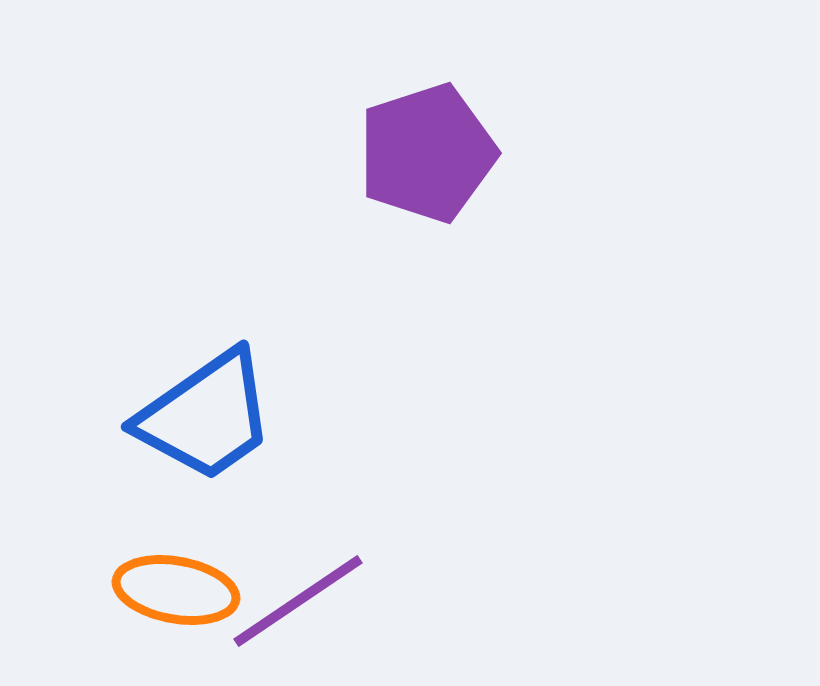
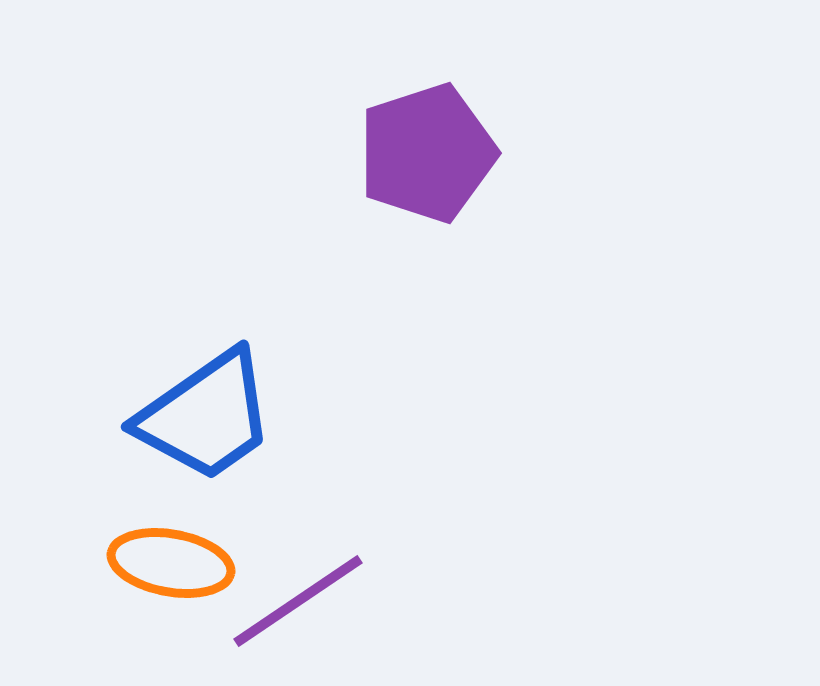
orange ellipse: moved 5 px left, 27 px up
